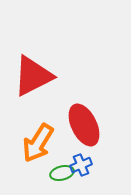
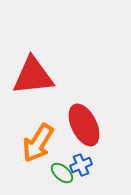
red triangle: rotated 21 degrees clockwise
green ellipse: rotated 55 degrees clockwise
